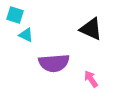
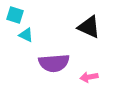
black triangle: moved 2 px left, 2 px up
pink arrow: moved 2 px left, 2 px up; rotated 66 degrees counterclockwise
